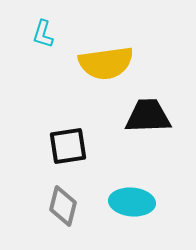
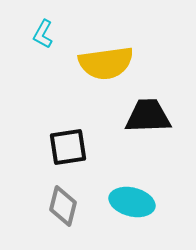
cyan L-shape: rotated 12 degrees clockwise
black square: moved 1 px down
cyan ellipse: rotated 9 degrees clockwise
